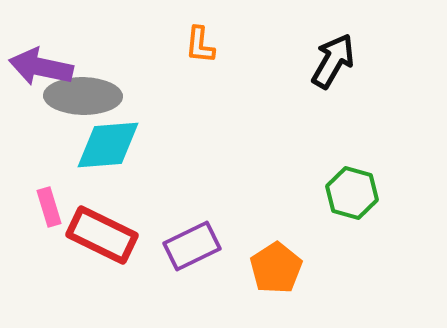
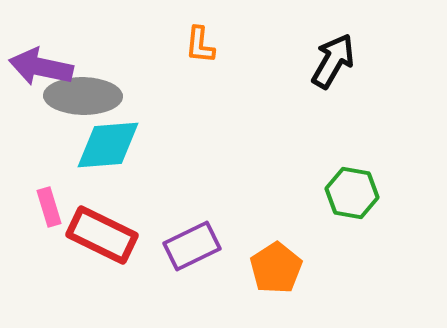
green hexagon: rotated 6 degrees counterclockwise
